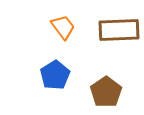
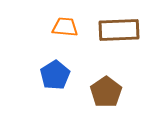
orange trapezoid: moved 2 px right; rotated 48 degrees counterclockwise
